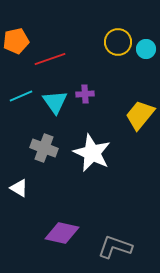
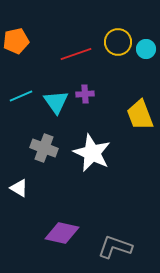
red line: moved 26 px right, 5 px up
cyan triangle: moved 1 px right
yellow trapezoid: rotated 60 degrees counterclockwise
